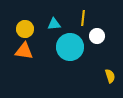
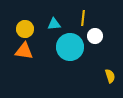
white circle: moved 2 px left
